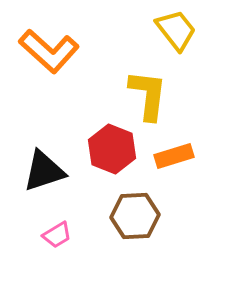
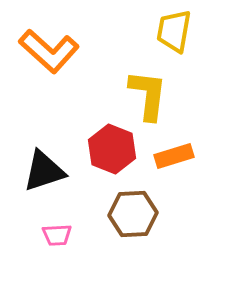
yellow trapezoid: moved 2 px left, 1 px down; rotated 132 degrees counterclockwise
brown hexagon: moved 2 px left, 2 px up
pink trapezoid: rotated 28 degrees clockwise
